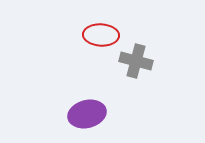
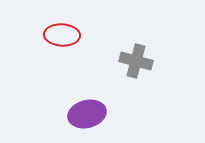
red ellipse: moved 39 px left
